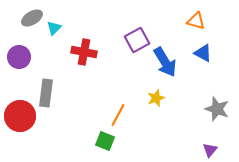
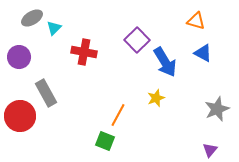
purple square: rotated 15 degrees counterclockwise
gray rectangle: rotated 36 degrees counterclockwise
gray star: rotated 30 degrees clockwise
